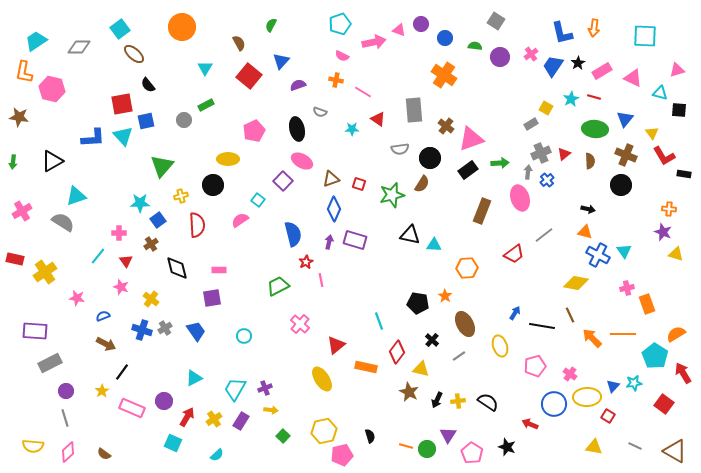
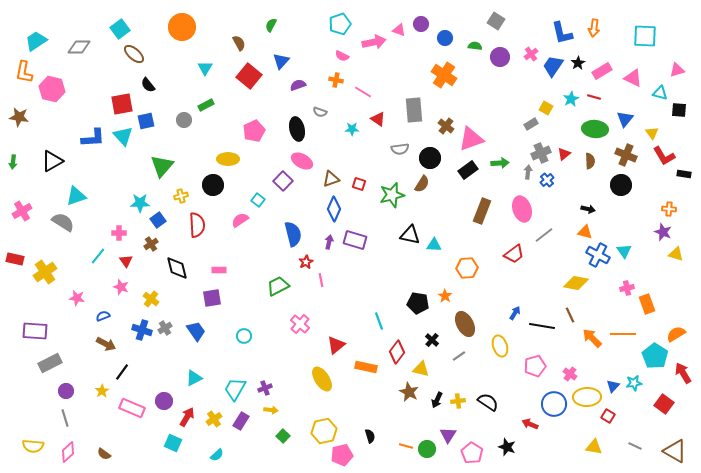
pink ellipse at (520, 198): moved 2 px right, 11 px down
